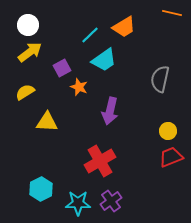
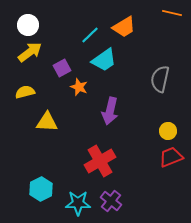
yellow semicircle: rotated 18 degrees clockwise
purple cross: rotated 15 degrees counterclockwise
